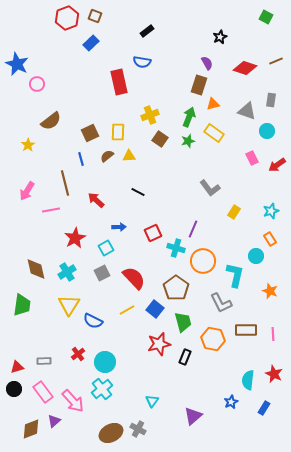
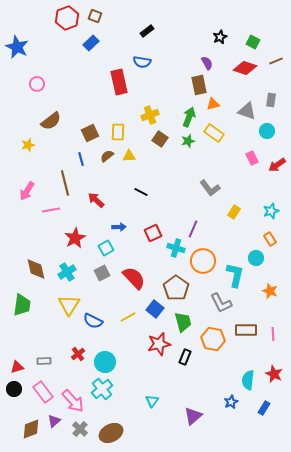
green square at (266, 17): moved 13 px left, 25 px down
blue star at (17, 64): moved 17 px up
brown rectangle at (199, 85): rotated 30 degrees counterclockwise
yellow star at (28, 145): rotated 16 degrees clockwise
black line at (138, 192): moved 3 px right
cyan circle at (256, 256): moved 2 px down
yellow line at (127, 310): moved 1 px right, 7 px down
gray cross at (138, 429): moved 58 px left; rotated 14 degrees clockwise
